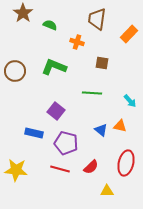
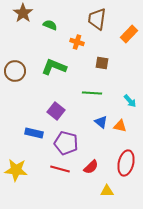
blue triangle: moved 8 px up
